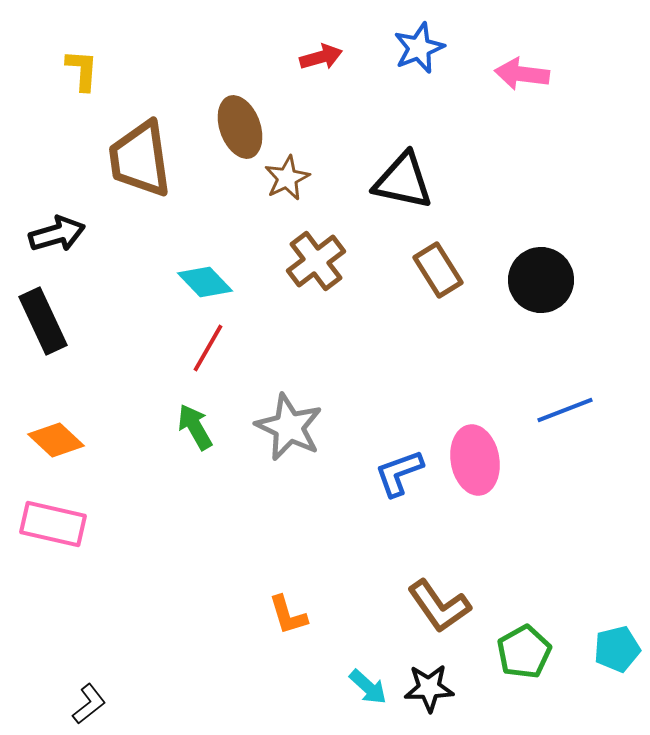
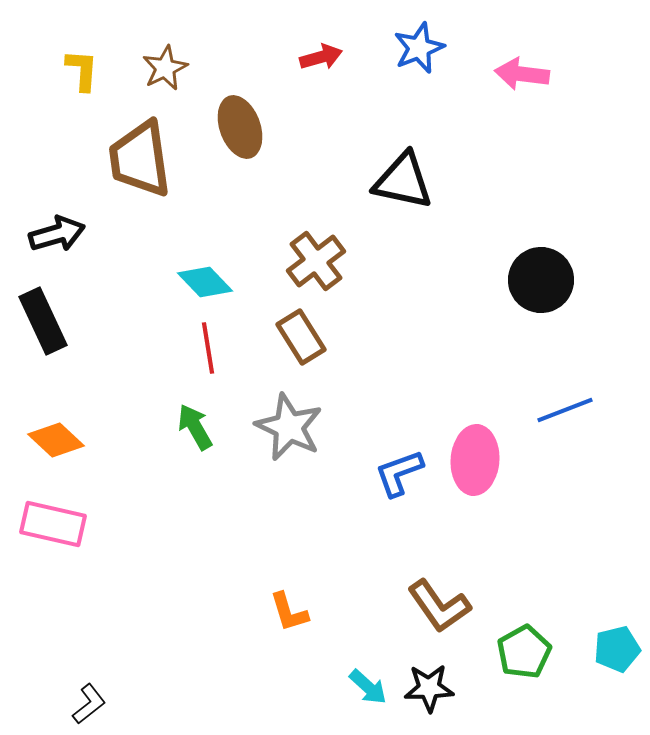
brown star: moved 122 px left, 110 px up
brown rectangle: moved 137 px left, 67 px down
red line: rotated 39 degrees counterclockwise
pink ellipse: rotated 14 degrees clockwise
orange L-shape: moved 1 px right, 3 px up
